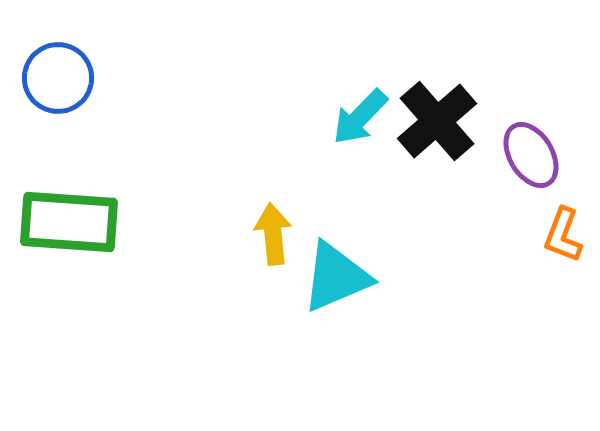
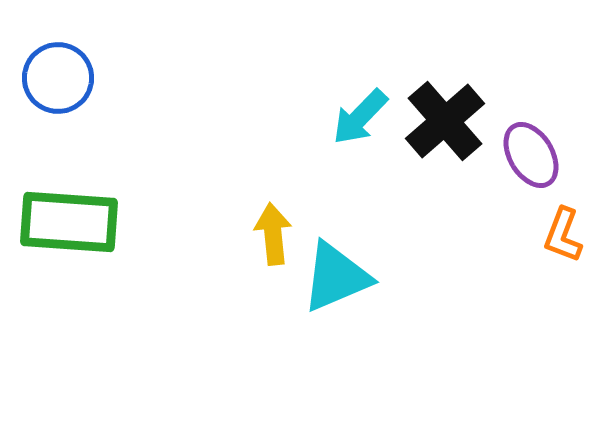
black cross: moved 8 px right
